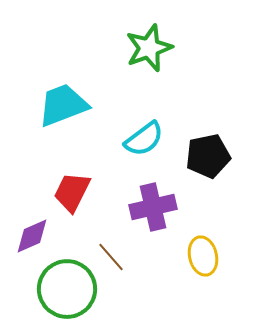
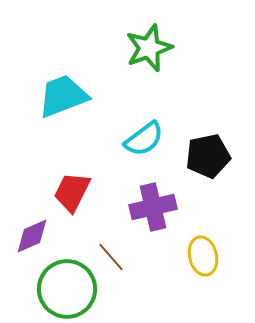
cyan trapezoid: moved 9 px up
